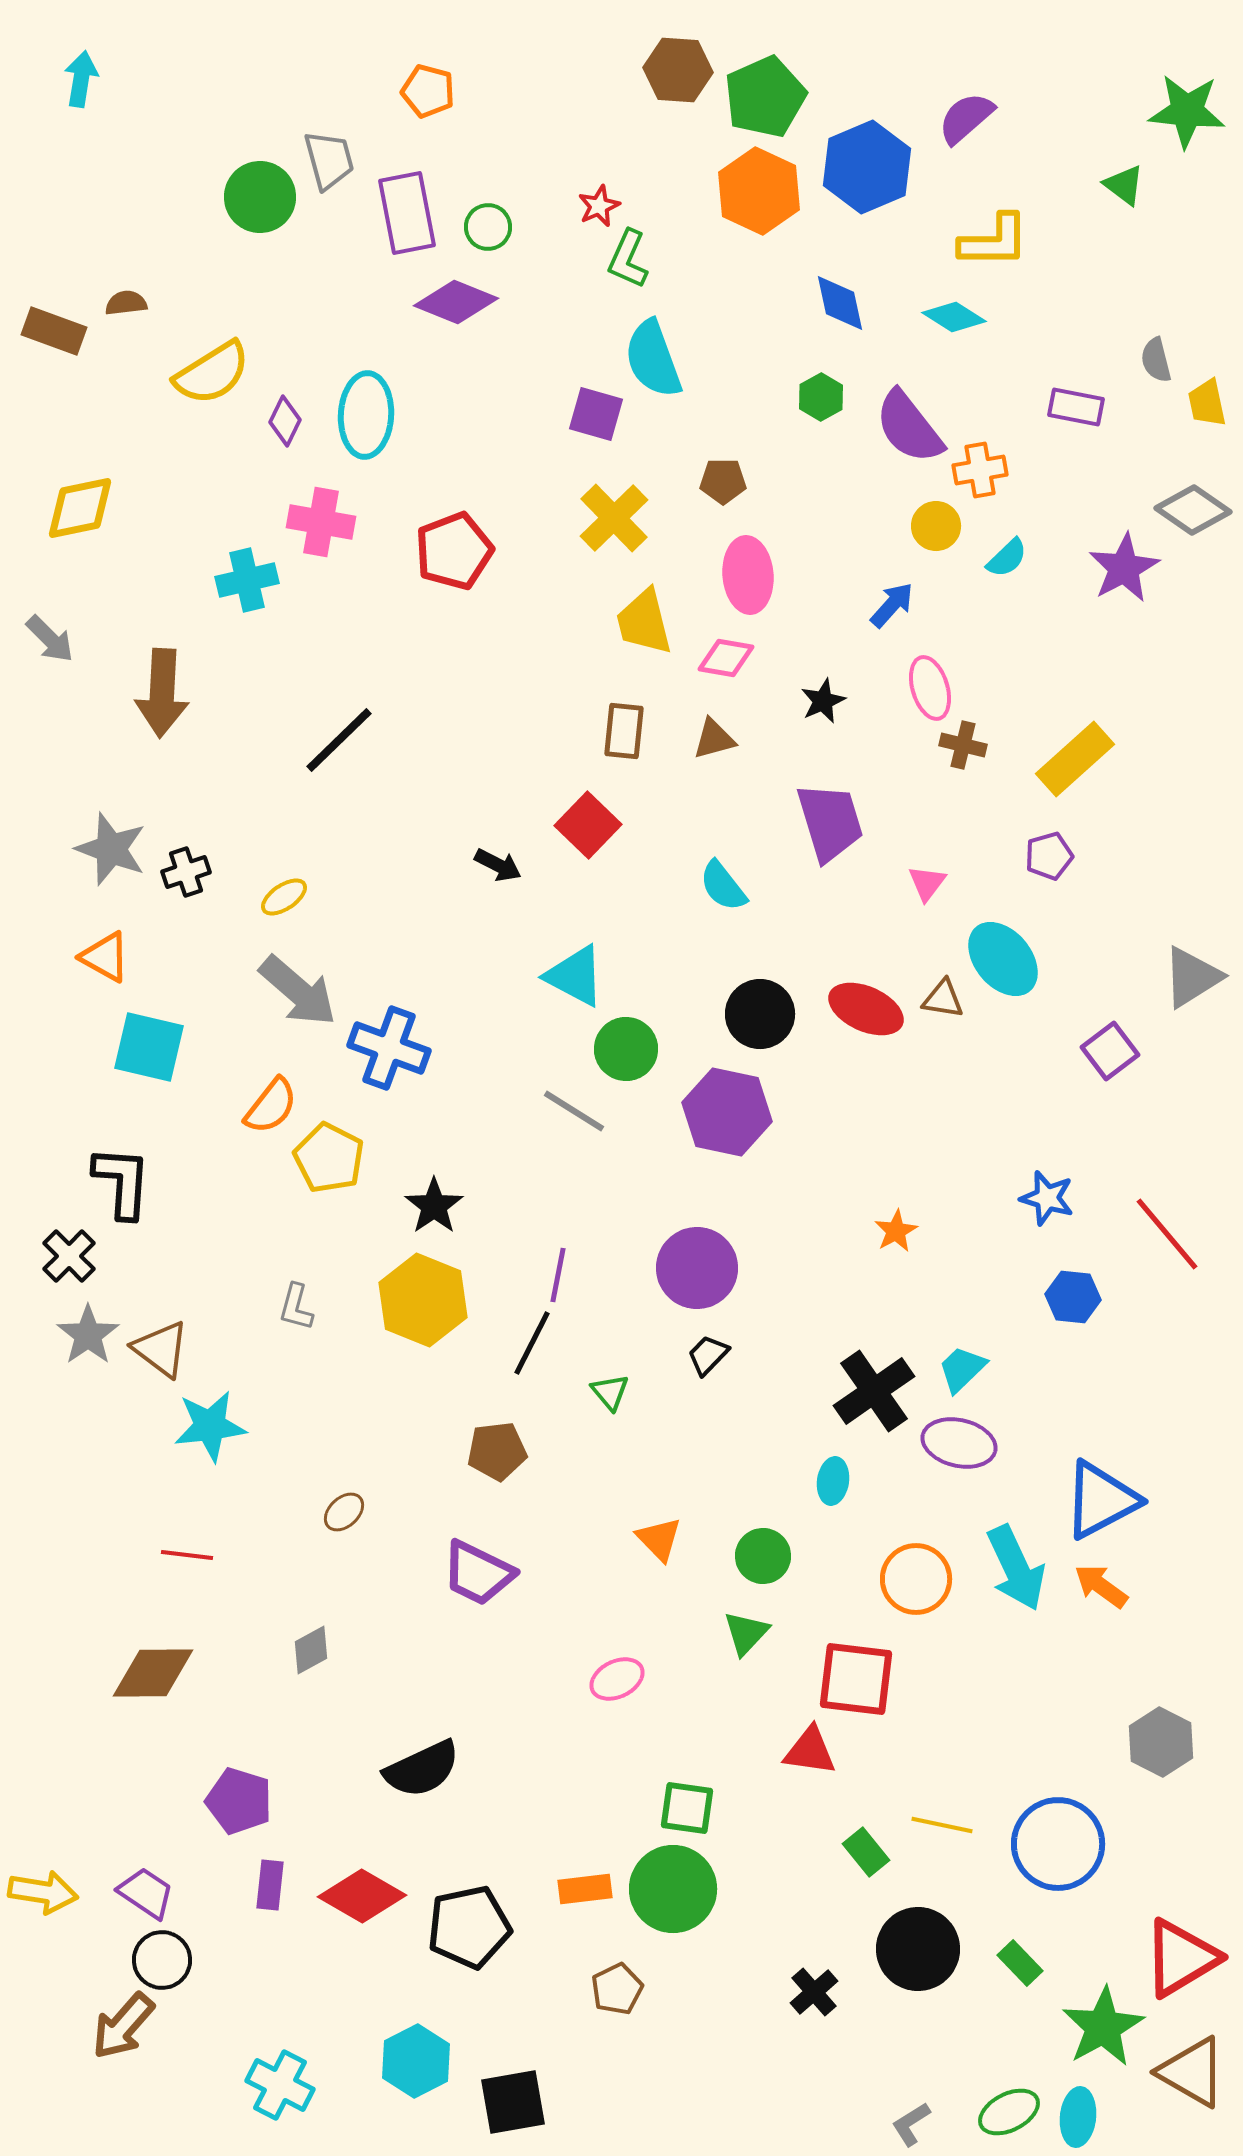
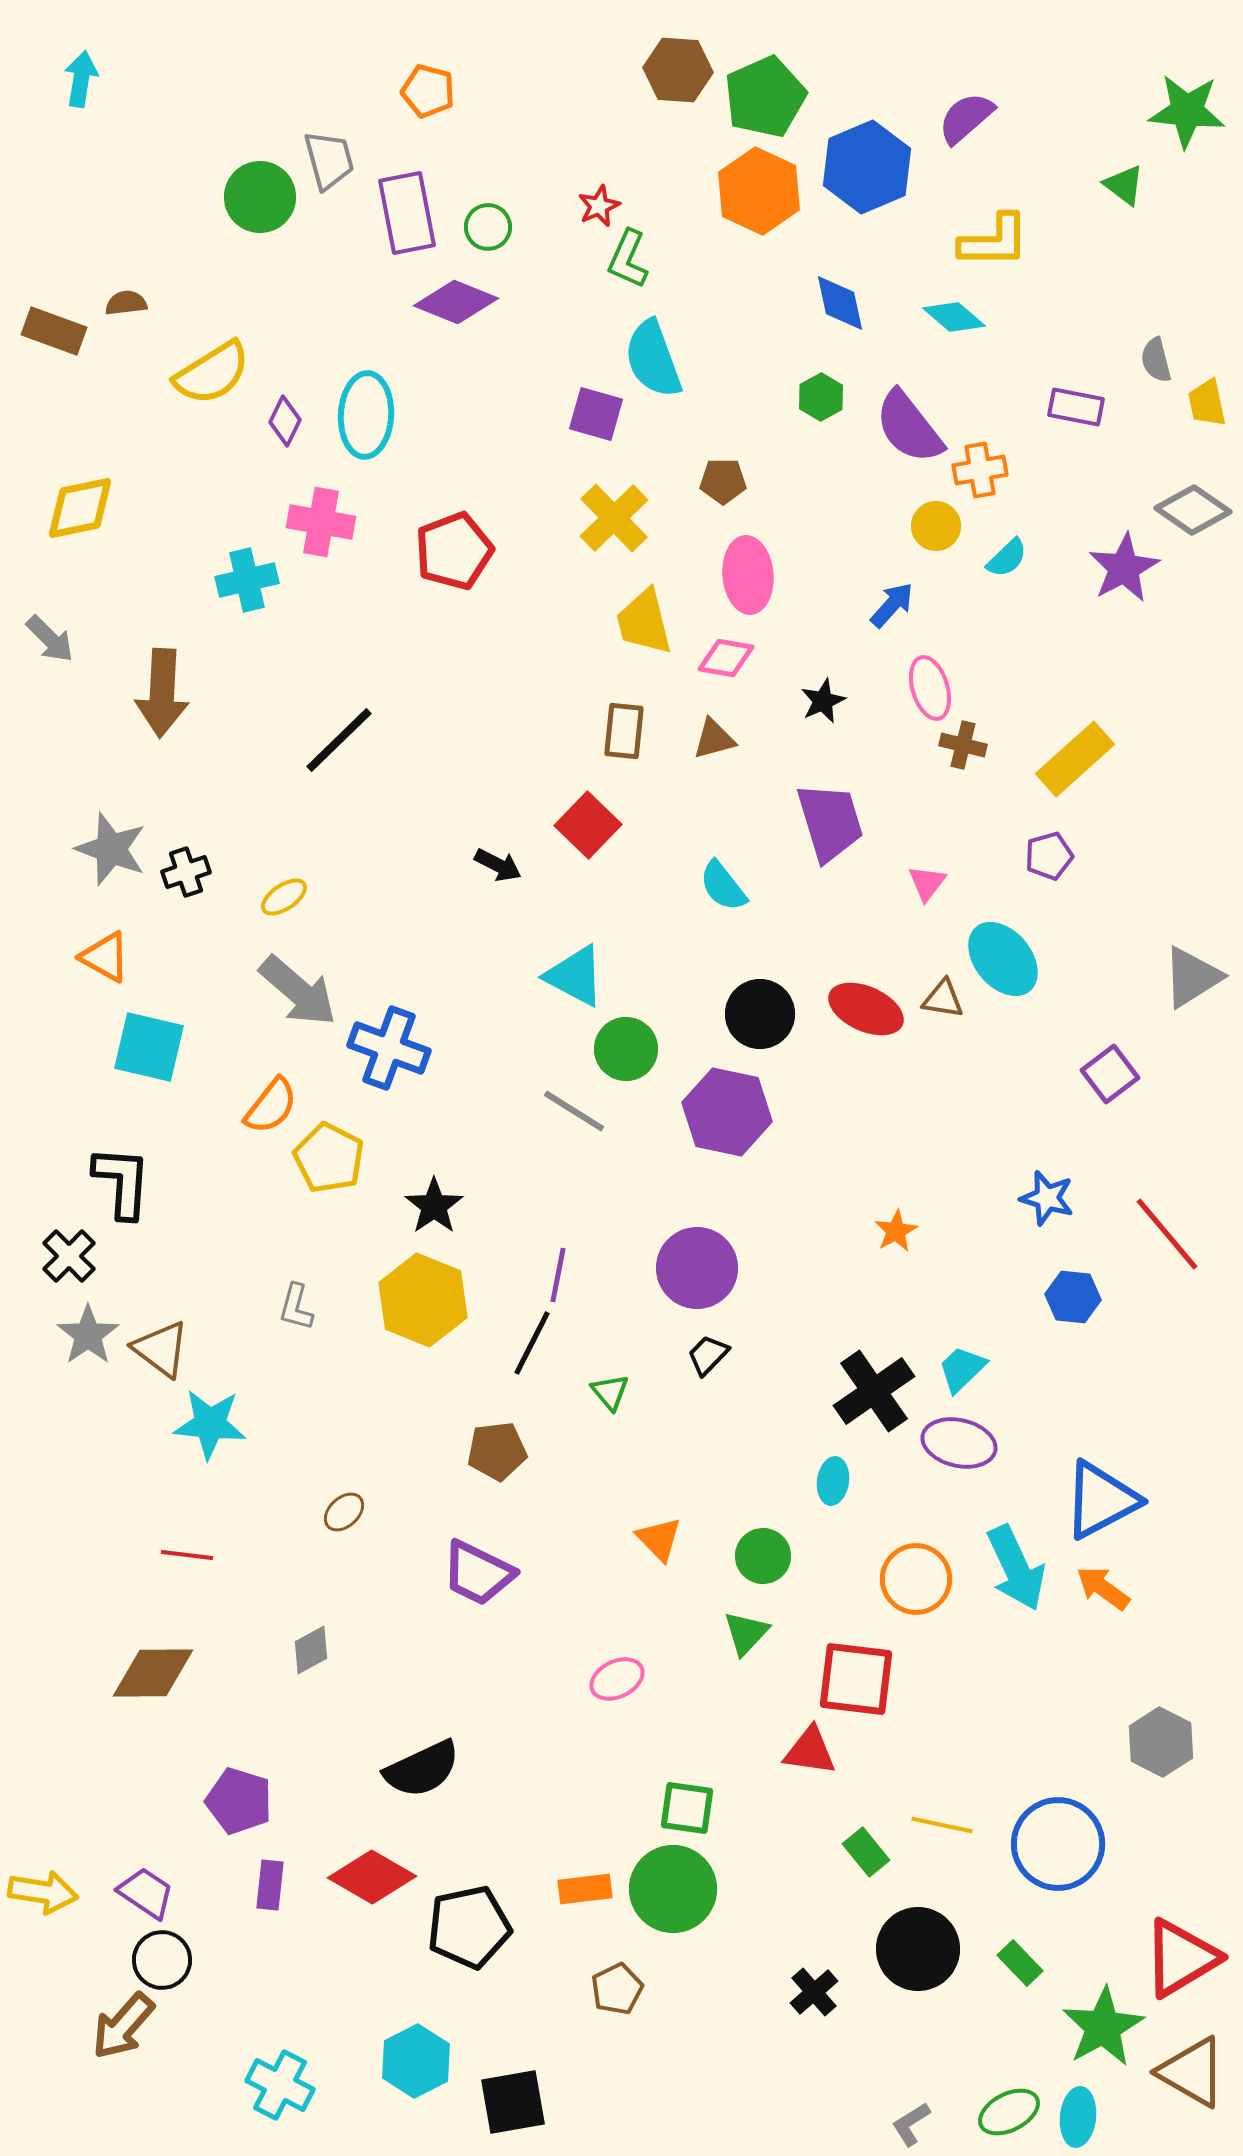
cyan diamond at (954, 317): rotated 8 degrees clockwise
purple square at (1110, 1051): moved 23 px down
cyan star at (210, 1426): moved 2 px up; rotated 12 degrees clockwise
orange arrow at (1101, 1586): moved 2 px right, 2 px down
red diamond at (362, 1896): moved 10 px right, 19 px up
